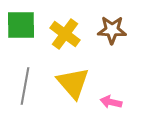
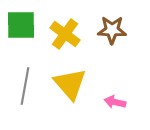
yellow triangle: moved 3 px left, 1 px down
pink arrow: moved 4 px right
